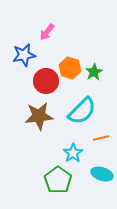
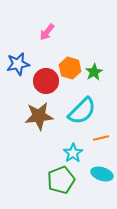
blue star: moved 6 px left, 9 px down
green pentagon: moved 3 px right; rotated 16 degrees clockwise
